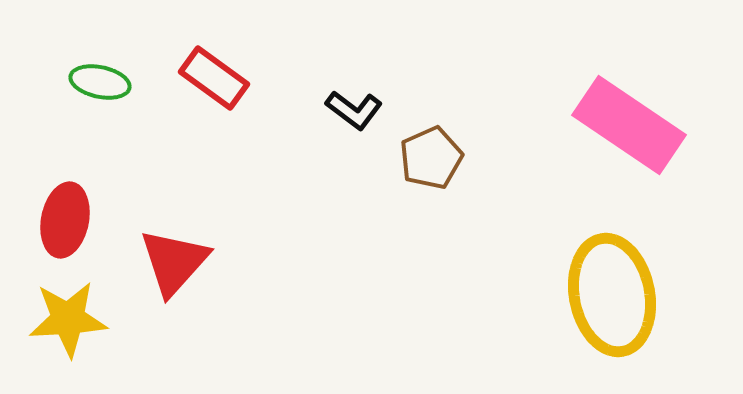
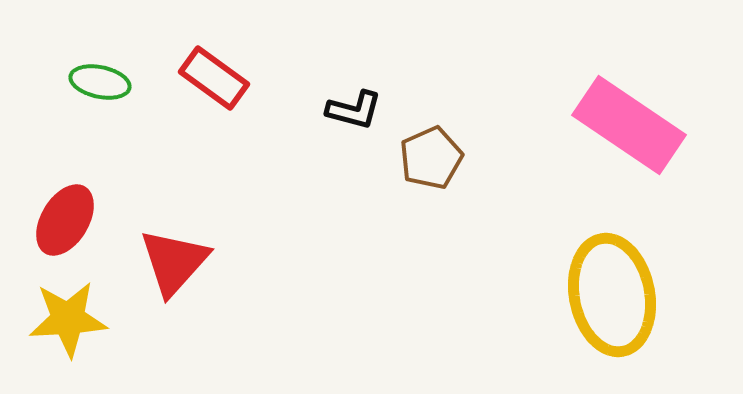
black L-shape: rotated 22 degrees counterclockwise
red ellipse: rotated 20 degrees clockwise
